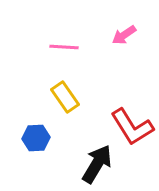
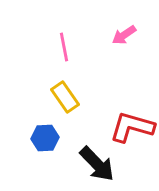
pink line: rotated 76 degrees clockwise
red L-shape: rotated 138 degrees clockwise
blue hexagon: moved 9 px right
black arrow: rotated 105 degrees clockwise
